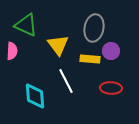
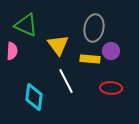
cyan diamond: moved 1 px left, 1 px down; rotated 12 degrees clockwise
